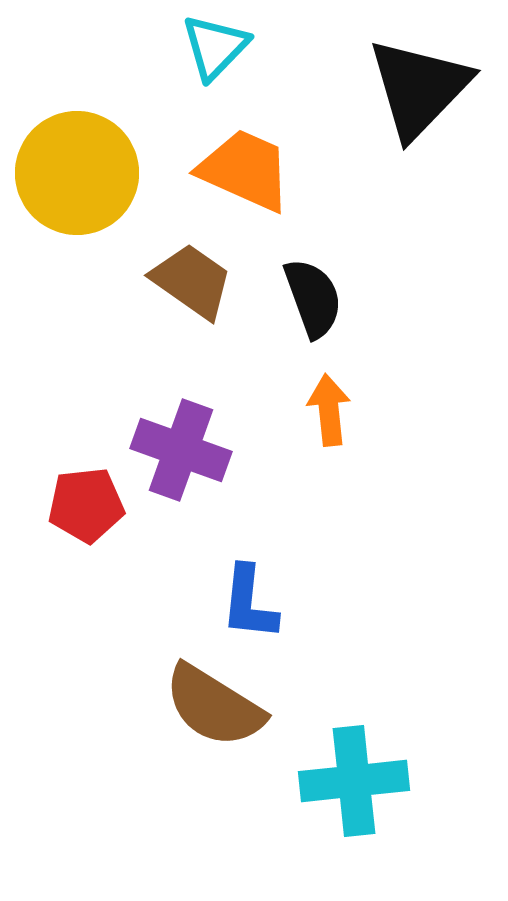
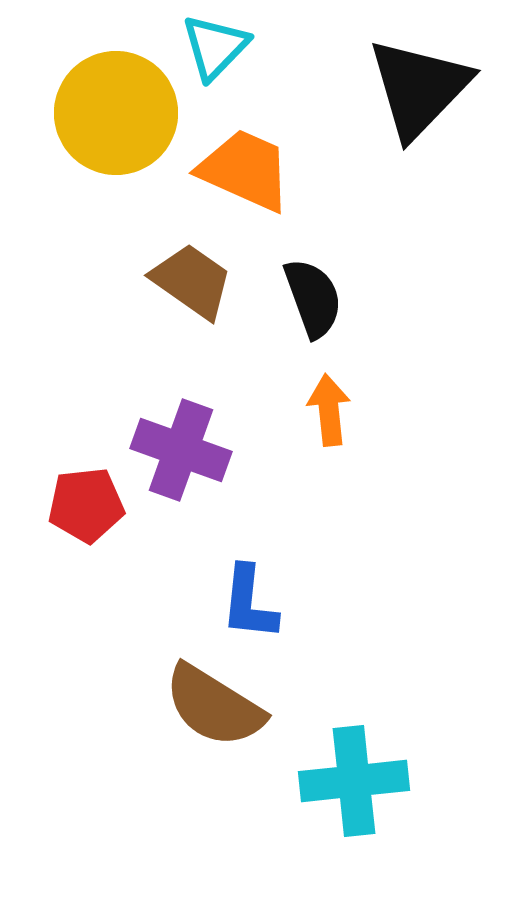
yellow circle: moved 39 px right, 60 px up
